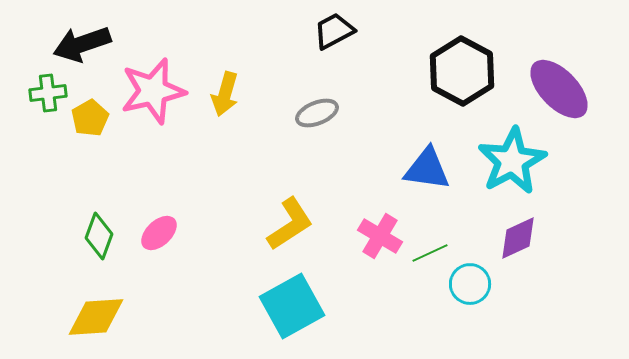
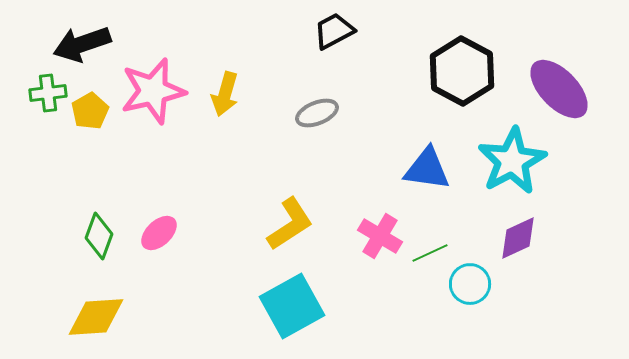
yellow pentagon: moved 7 px up
